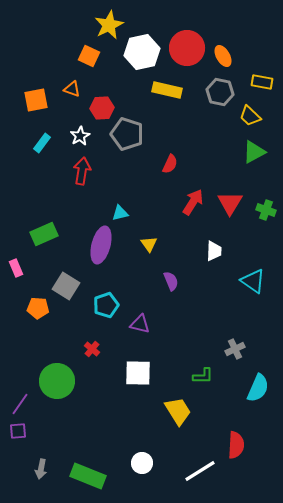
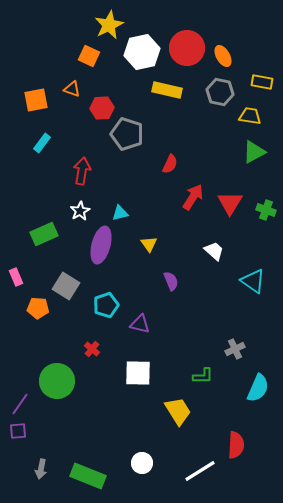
yellow trapezoid at (250, 116): rotated 145 degrees clockwise
white star at (80, 136): moved 75 px down
red arrow at (193, 202): moved 5 px up
white trapezoid at (214, 251): rotated 50 degrees counterclockwise
pink rectangle at (16, 268): moved 9 px down
